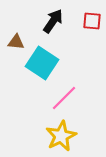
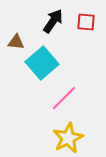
red square: moved 6 px left, 1 px down
cyan square: rotated 16 degrees clockwise
yellow star: moved 7 px right, 2 px down
